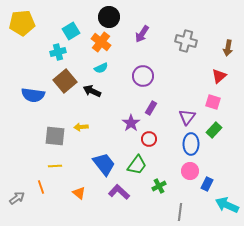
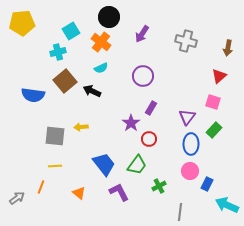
orange line: rotated 40 degrees clockwise
purple L-shape: rotated 20 degrees clockwise
